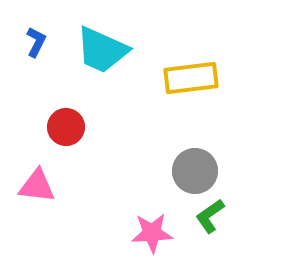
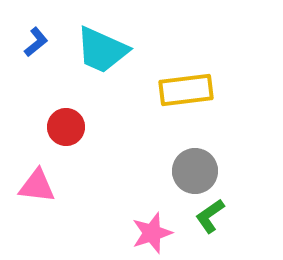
blue L-shape: rotated 24 degrees clockwise
yellow rectangle: moved 5 px left, 12 px down
pink star: rotated 15 degrees counterclockwise
